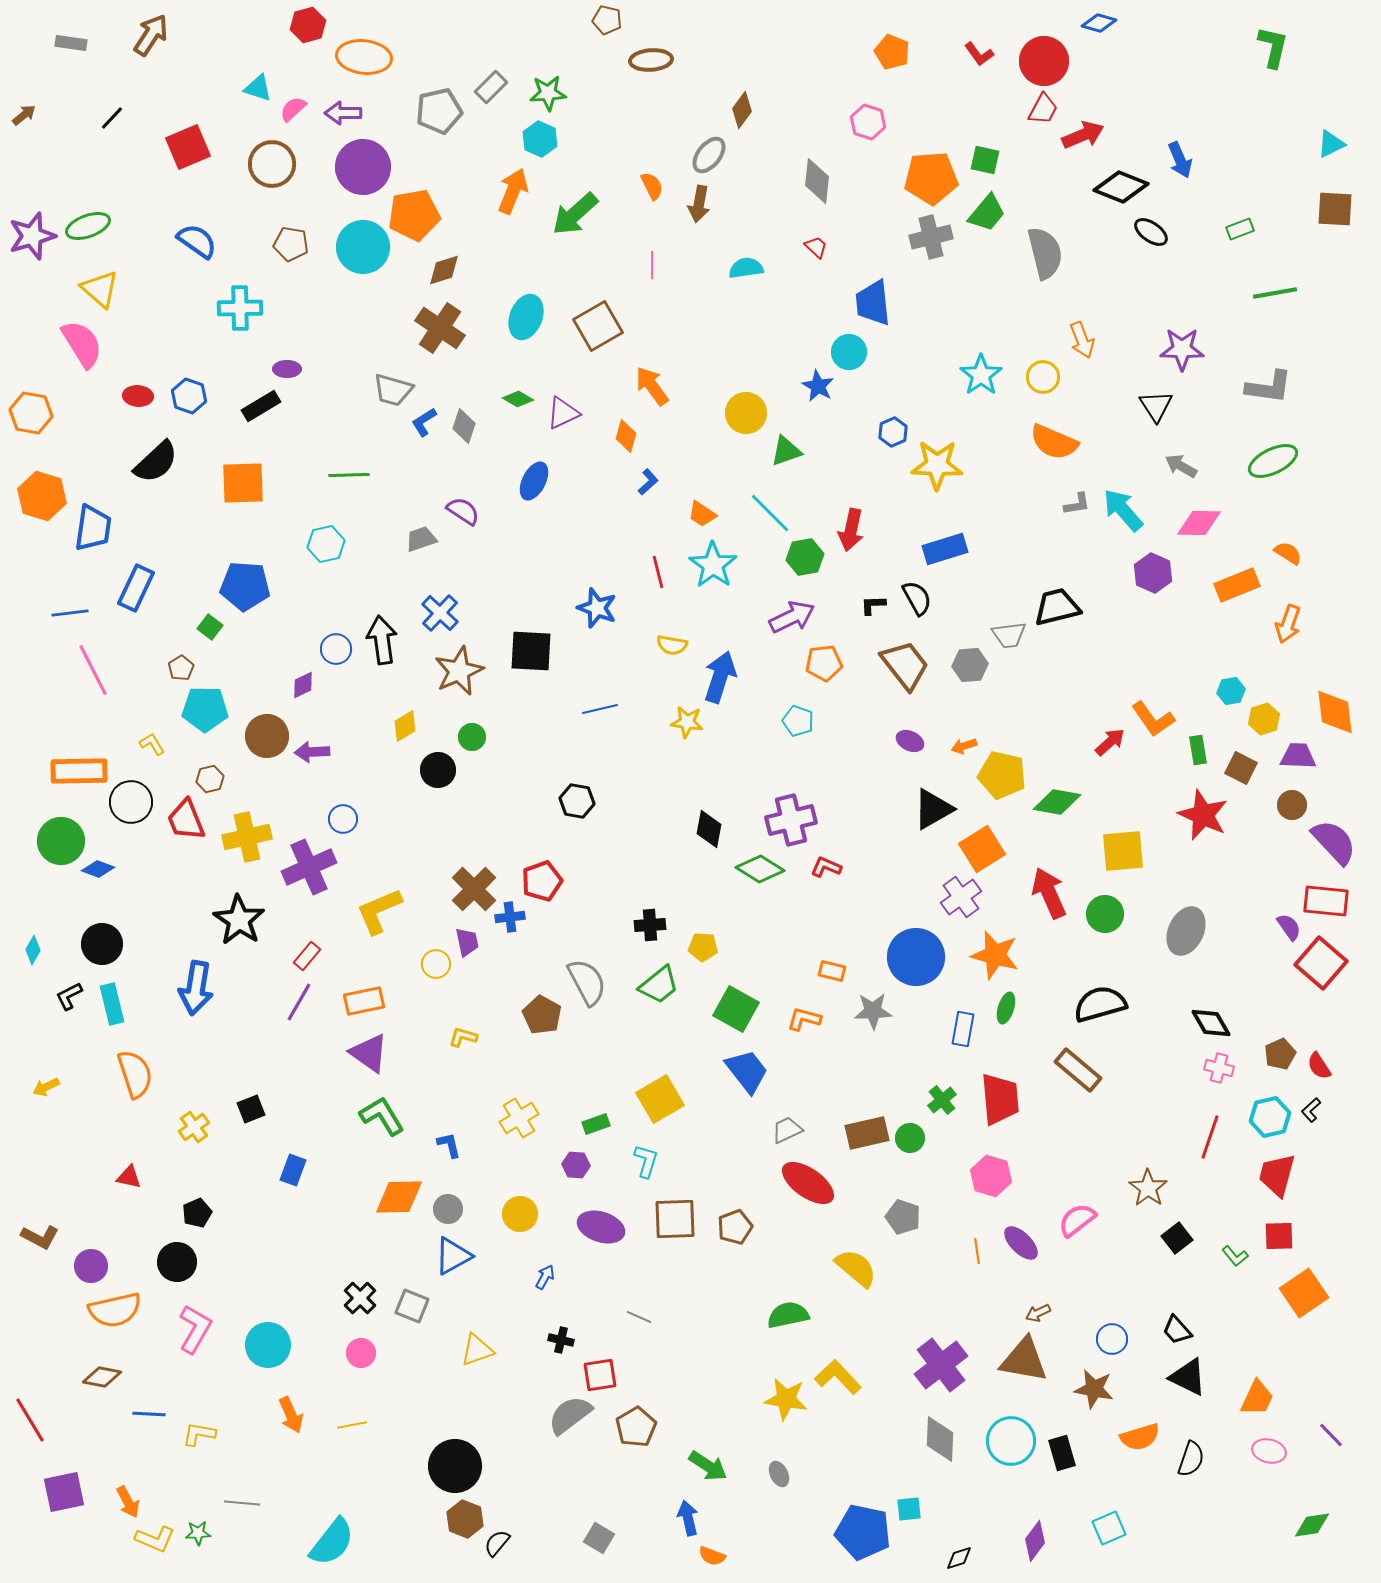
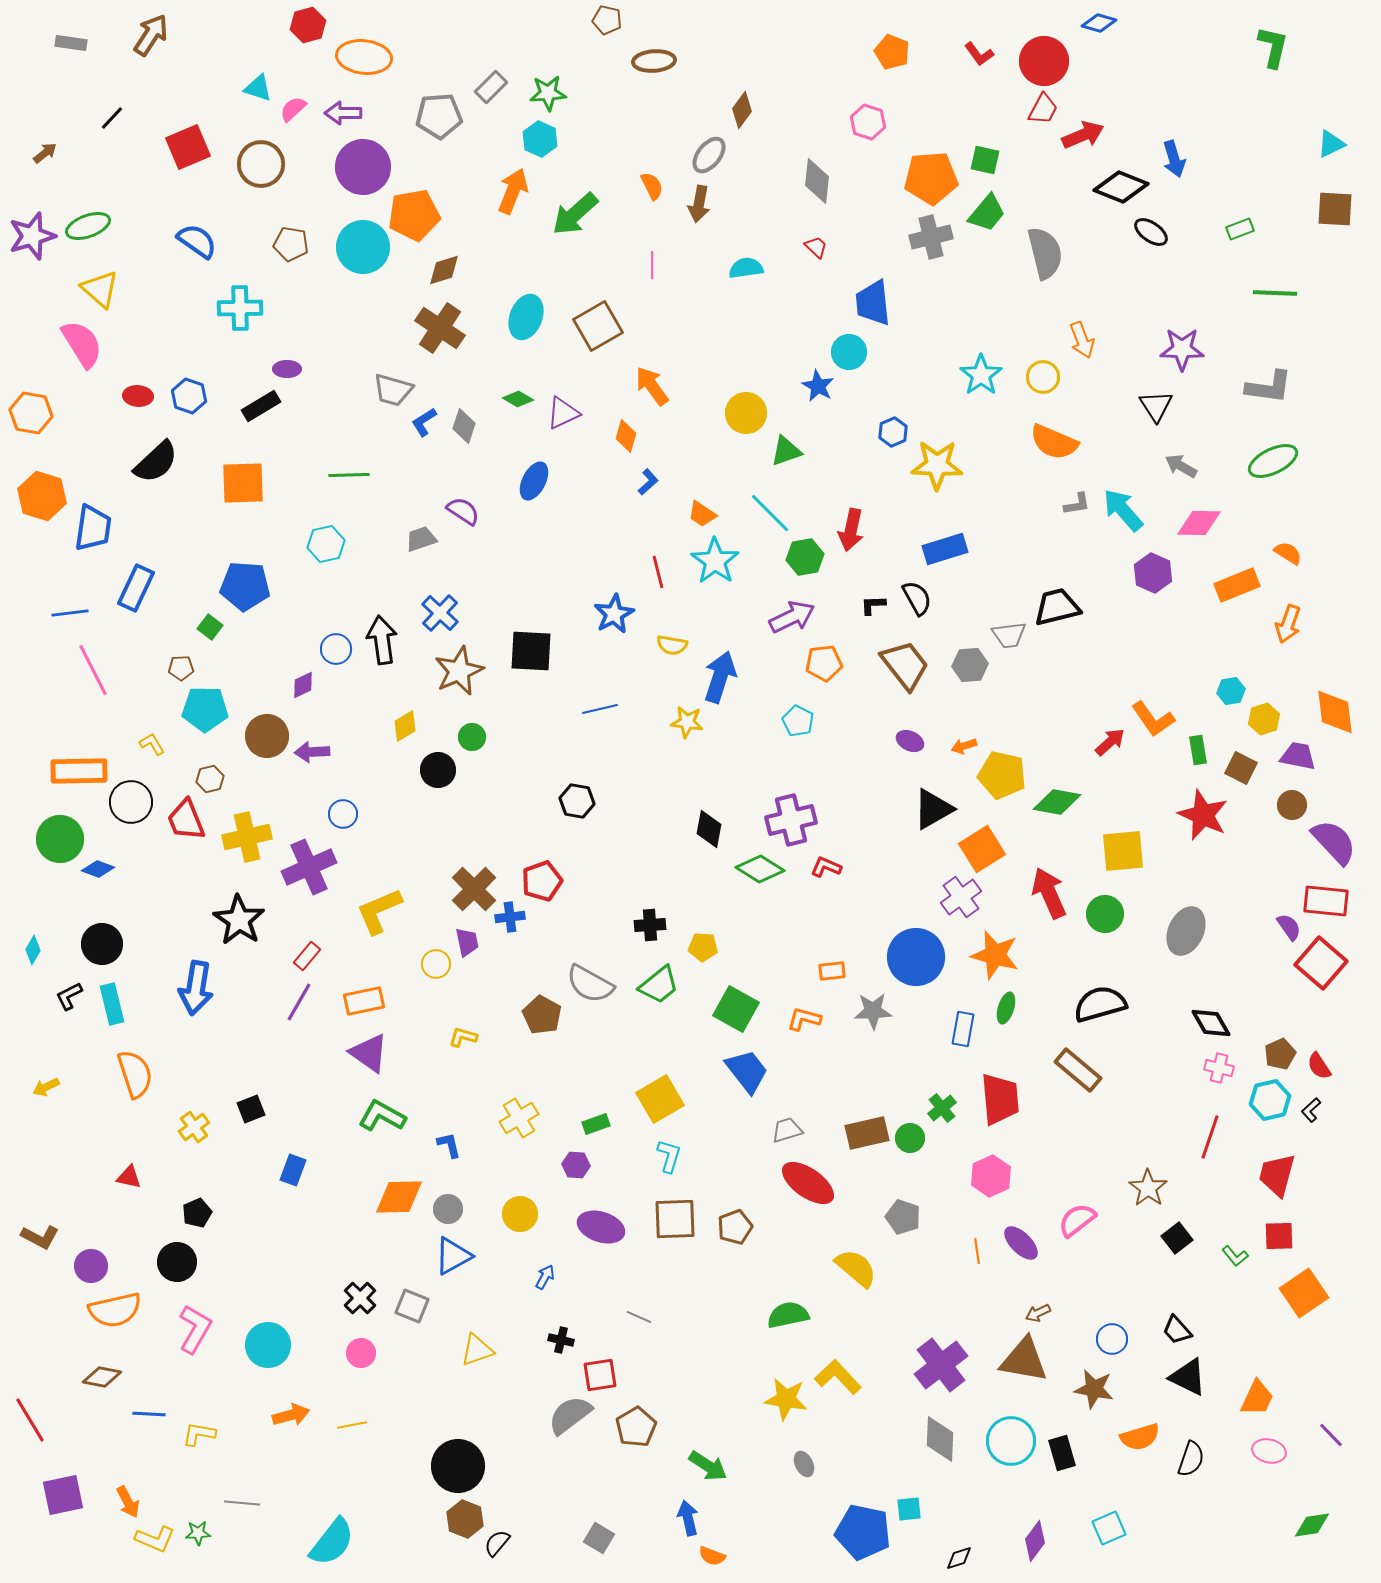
brown ellipse at (651, 60): moved 3 px right, 1 px down
gray pentagon at (439, 111): moved 5 px down; rotated 9 degrees clockwise
brown arrow at (24, 115): moved 21 px right, 38 px down
blue arrow at (1180, 160): moved 6 px left, 1 px up; rotated 6 degrees clockwise
brown circle at (272, 164): moved 11 px left
green line at (1275, 293): rotated 12 degrees clockwise
cyan star at (713, 565): moved 2 px right, 4 px up
blue star at (597, 608): moved 17 px right, 6 px down; rotated 24 degrees clockwise
brown pentagon at (181, 668): rotated 30 degrees clockwise
cyan pentagon at (798, 721): rotated 8 degrees clockwise
purple trapezoid at (1298, 756): rotated 9 degrees clockwise
blue circle at (343, 819): moved 5 px up
green circle at (61, 841): moved 1 px left, 2 px up
orange rectangle at (832, 971): rotated 20 degrees counterclockwise
gray semicircle at (587, 982): moved 3 px right, 2 px down; rotated 147 degrees clockwise
green cross at (942, 1100): moved 8 px down
green L-shape at (382, 1116): rotated 30 degrees counterclockwise
cyan hexagon at (1270, 1117): moved 17 px up
gray trapezoid at (787, 1130): rotated 8 degrees clockwise
cyan L-shape at (646, 1161): moved 23 px right, 5 px up
pink hexagon at (991, 1176): rotated 18 degrees clockwise
orange arrow at (291, 1415): rotated 81 degrees counterclockwise
black circle at (455, 1466): moved 3 px right
gray ellipse at (779, 1474): moved 25 px right, 10 px up
purple square at (64, 1492): moved 1 px left, 3 px down
